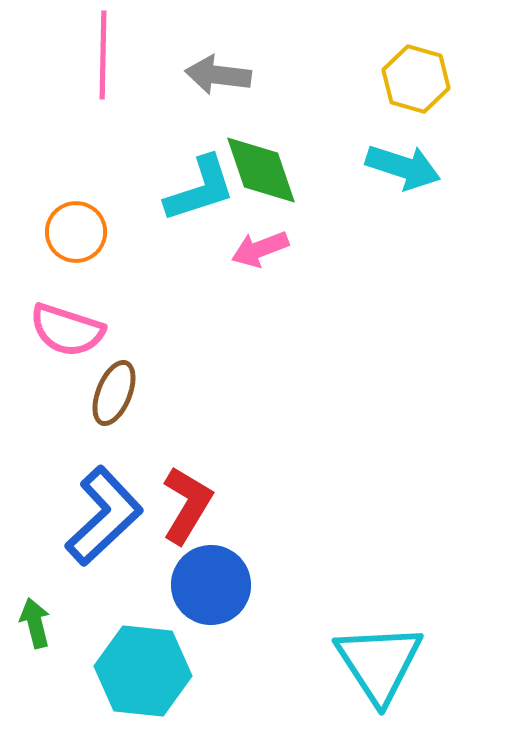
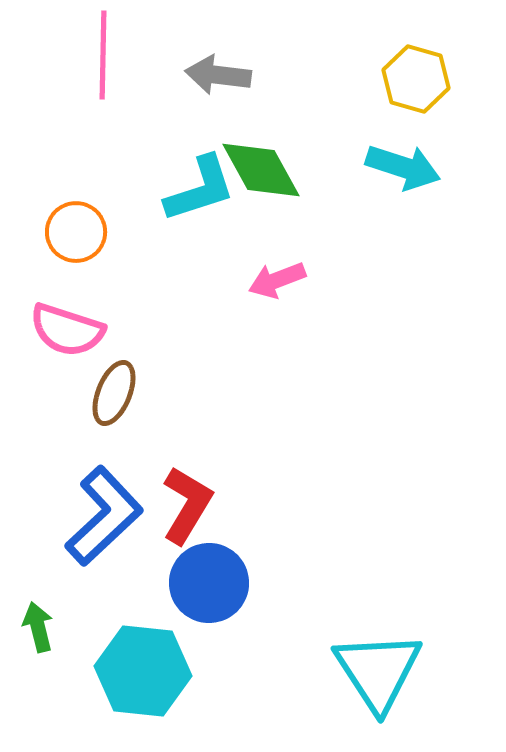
green diamond: rotated 10 degrees counterclockwise
pink arrow: moved 17 px right, 31 px down
blue circle: moved 2 px left, 2 px up
green arrow: moved 3 px right, 4 px down
cyan triangle: moved 1 px left, 8 px down
